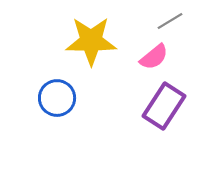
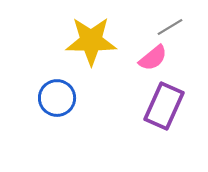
gray line: moved 6 px down
pink semicircle: moved 1 px left, 1 px down
purple rectangle: rotated 9 degrees counterclockwise
